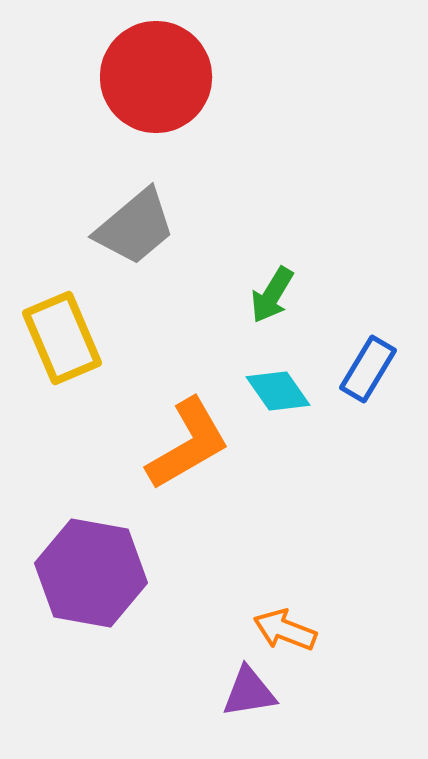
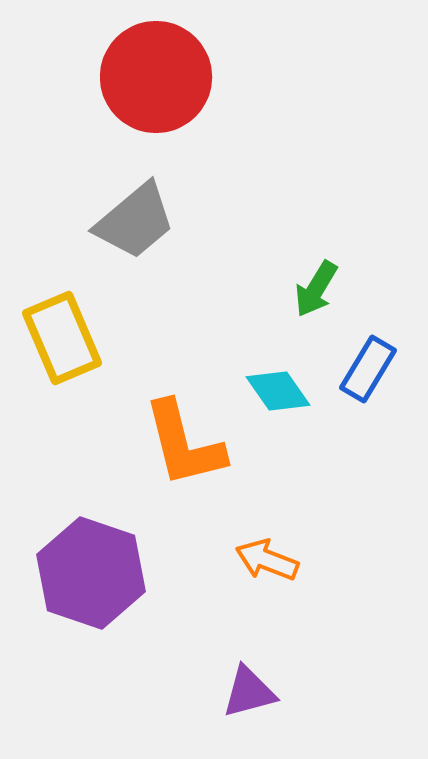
gray trapezoid: moved 6 px up
green arrow: moved 44 px right, 6 px up
orange L-shape: moved 4 px left; rotated 106 degrees clockwise
purple hexagon: rotated 9 degrees clockwise
orange arrow: moved 18 px left, 70 px up
purple triangle: rotated 6 degrees counterclockwise
